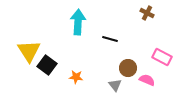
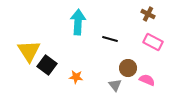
brown cross: moved 1 px right, 1 px down
pink rectangle: moved 9 px left, 15 px up
